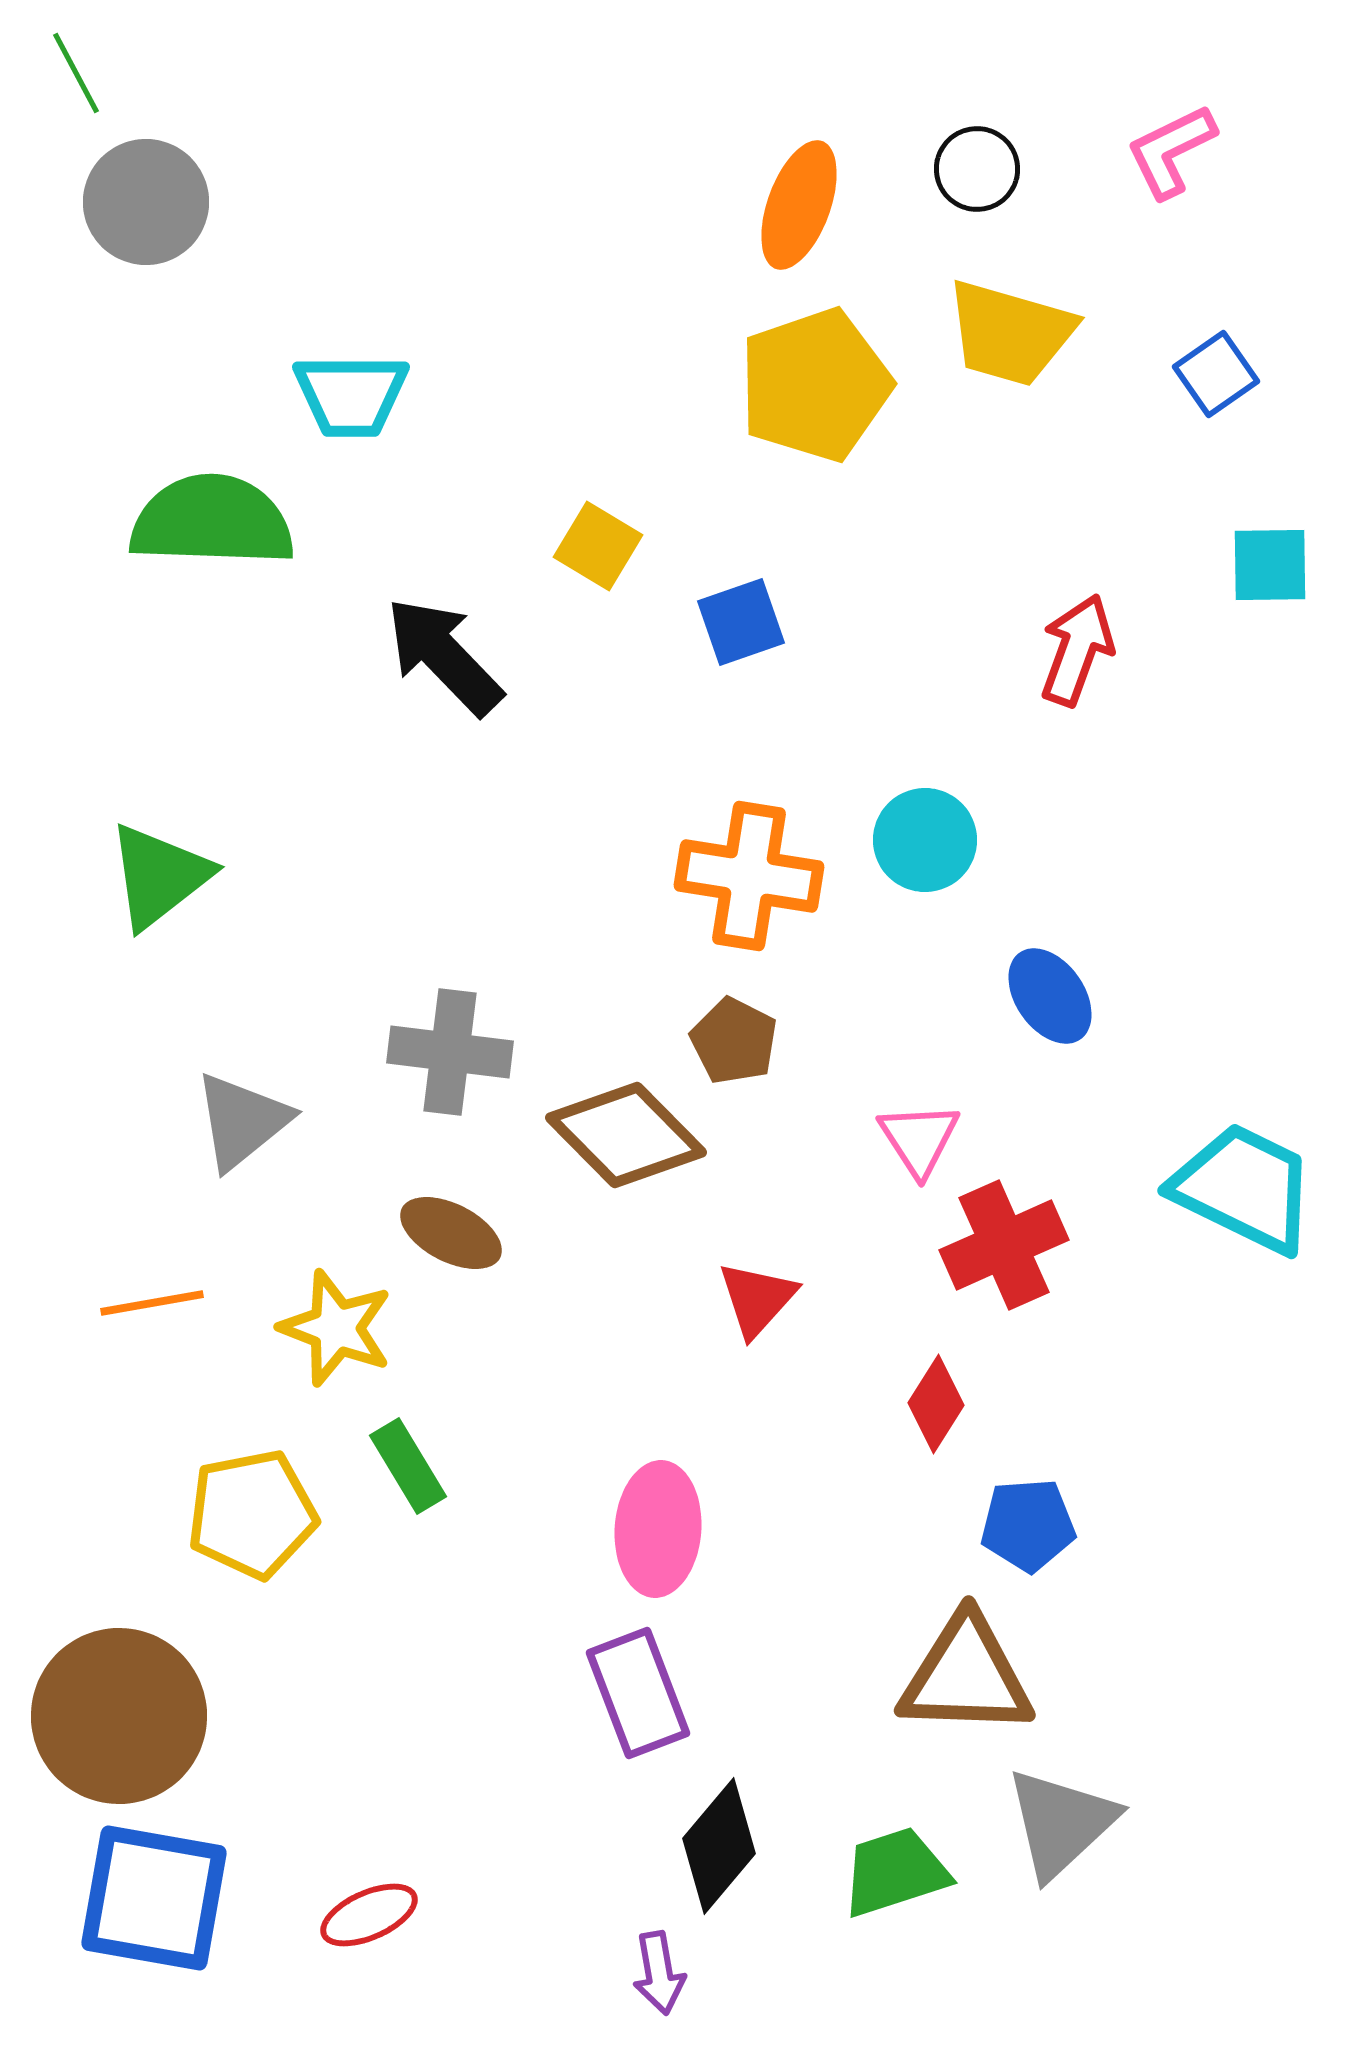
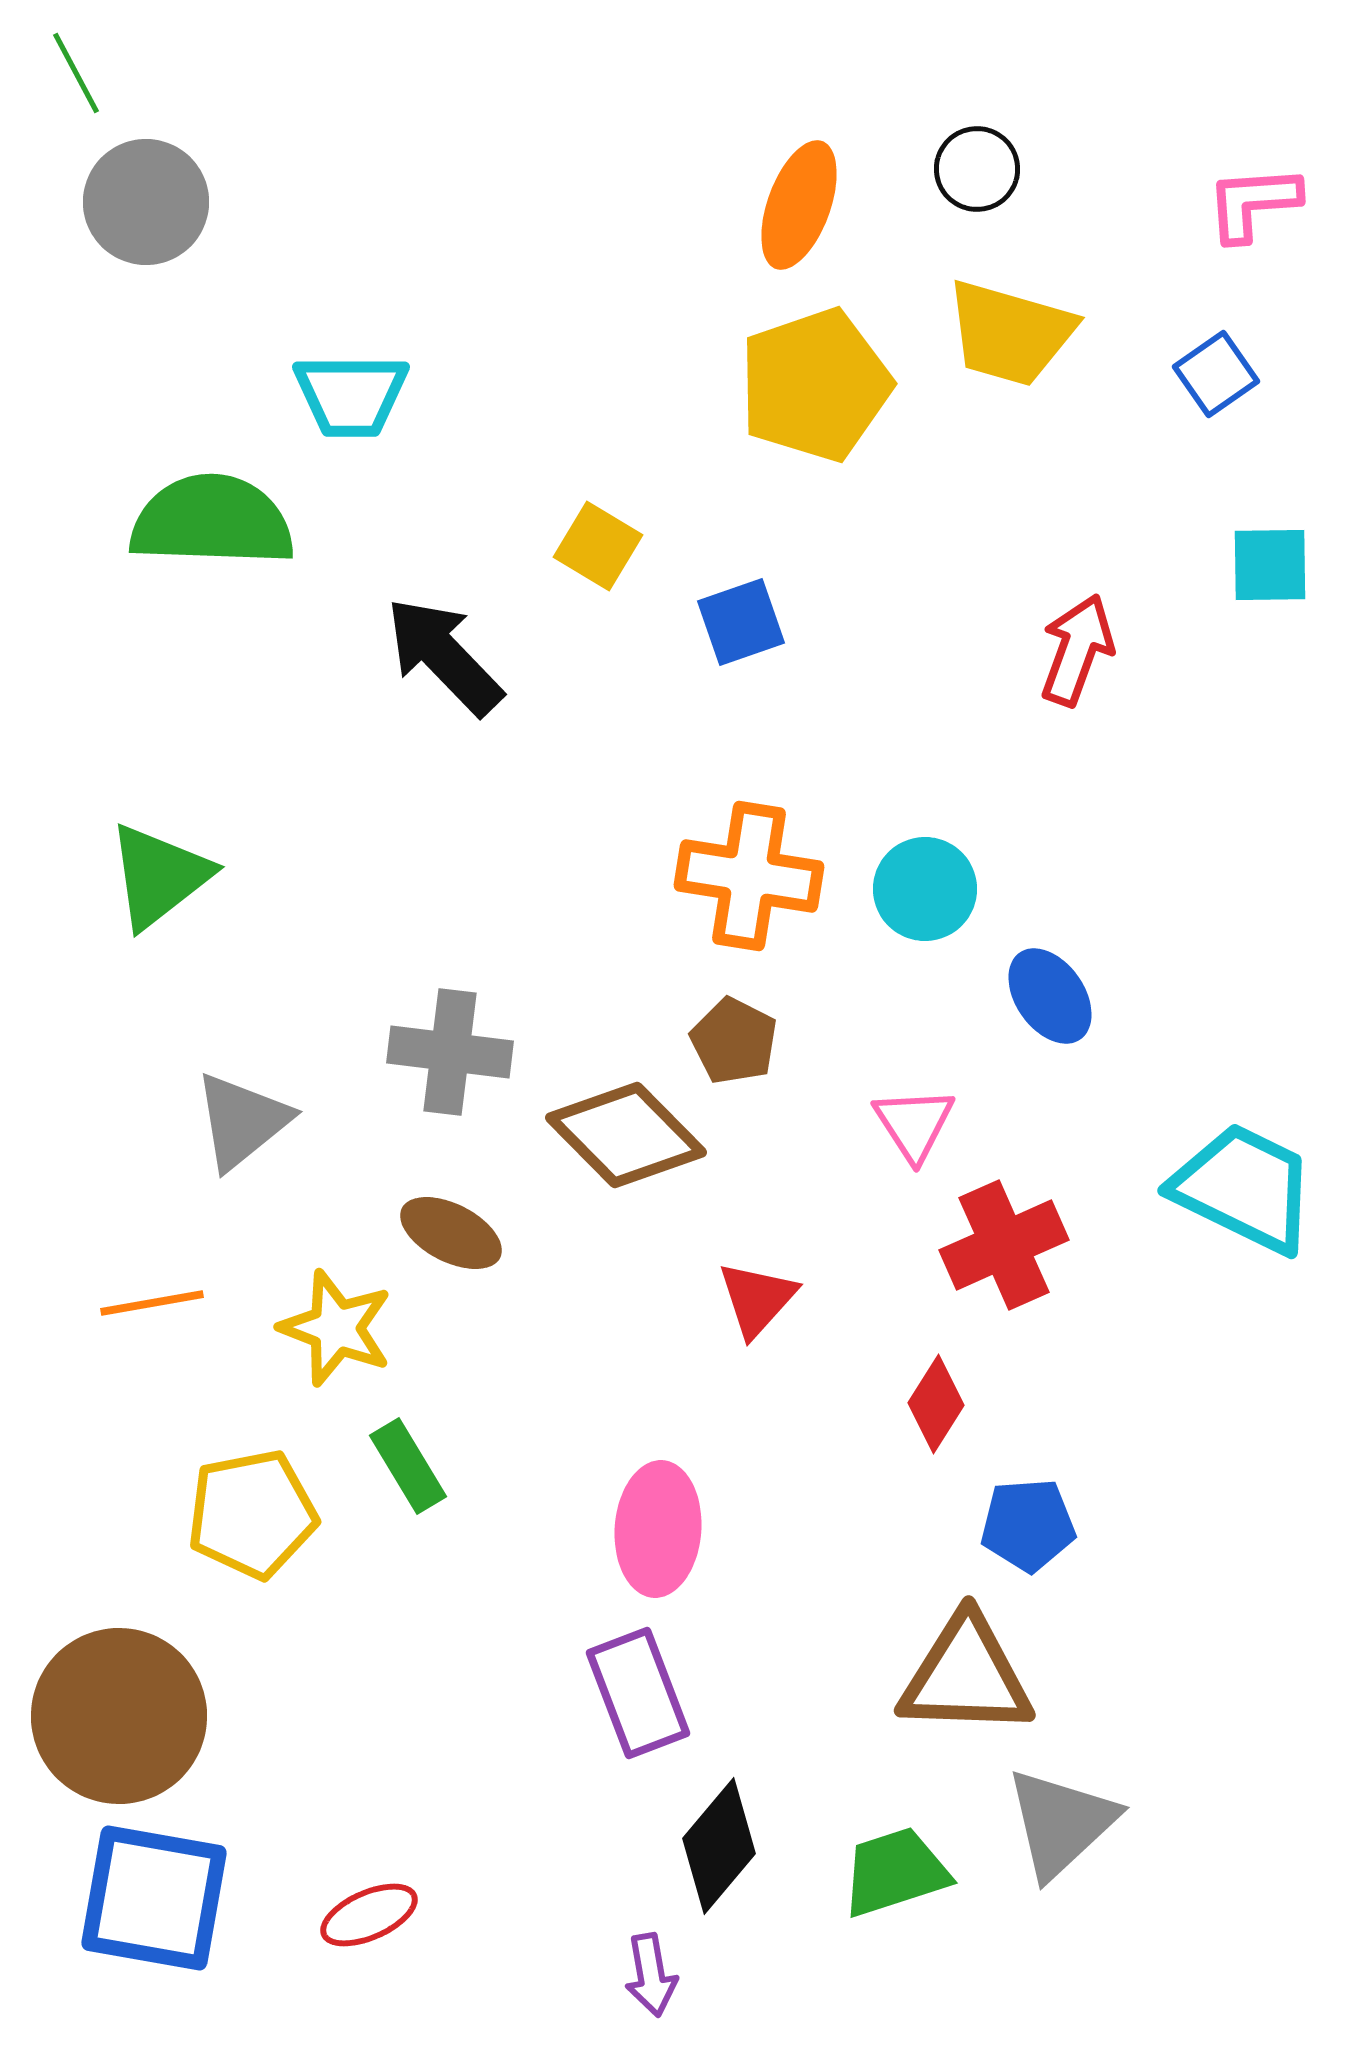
pink L-shape at (1171, 151): moved 82 px right, 52 px down; rotated 22 degrees clockwise
cyan circle at (925, 840): moved 49 px down
pink triangle at (919, 1139): moved 5 px left, 15 px up
purple arrow at (659, 1973): moved 8 px left, 2 px down
